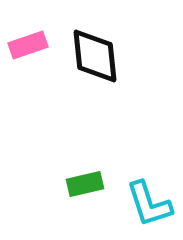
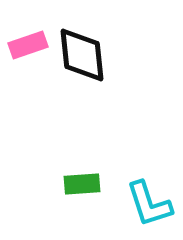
black diamond: moved 13 px left, 1 px up
green rectangle: moved 3 px left; rotated 9 degrees clockwise
